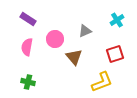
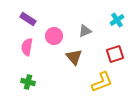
pink circle: moved 1 px left, 3 px up
